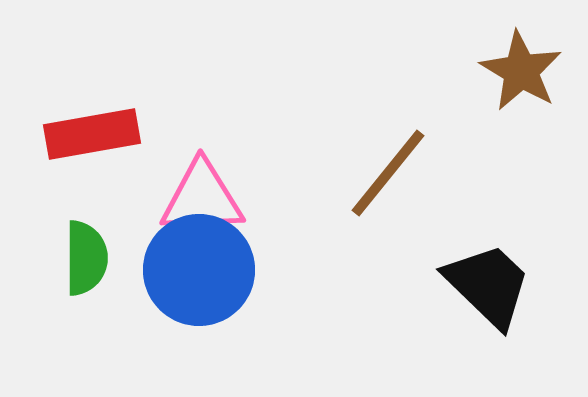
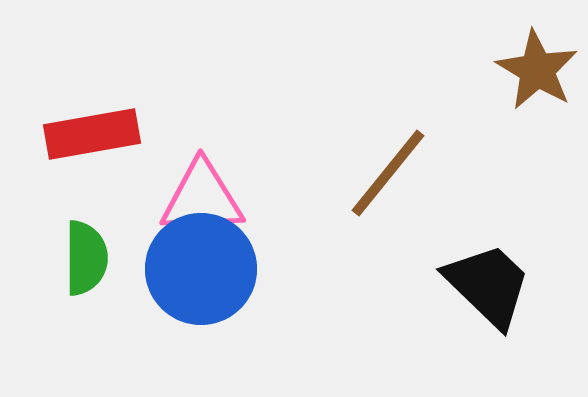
brown star: moved 16 px right, 1 px up
blue circle: moved 2 px right, 1 px up
